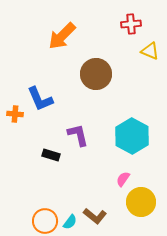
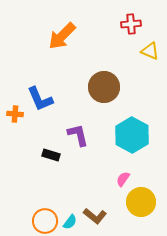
brown circle: moved 8 px right, 13 px down
cyan hexagon: moved 1 px up
